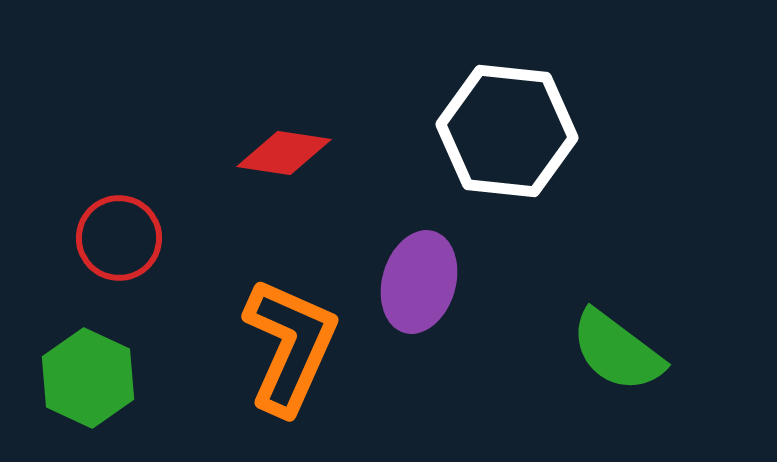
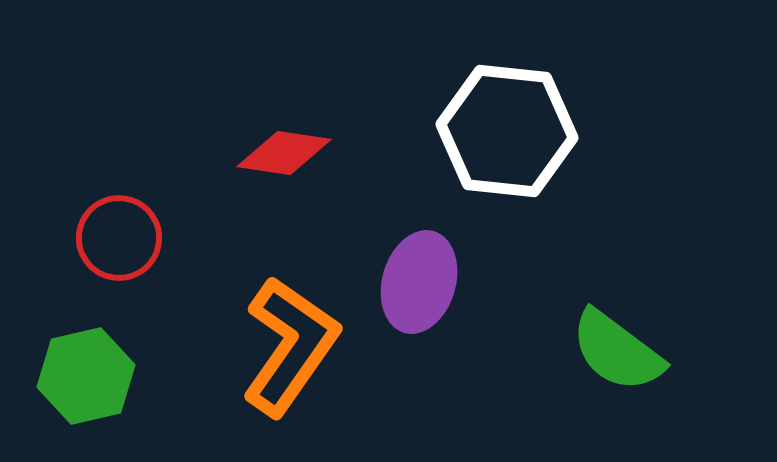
orange L-shape: rotated 11 degrees clockwise
green hexagon: moved 2 px left, 2 px up; rotated 22 degrees clockwise
